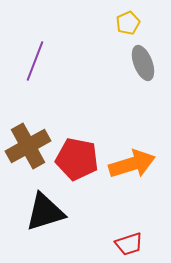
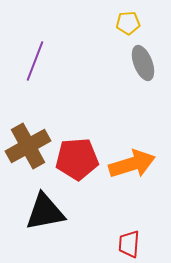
yellow pentagon: rotated 20 degrees clockwise
red pentagon: rotated 15 degrees counterclockwise
black triangle: rotated 6 degrees clockwise
red trapezoid: rotated 112 degrees clockwise
